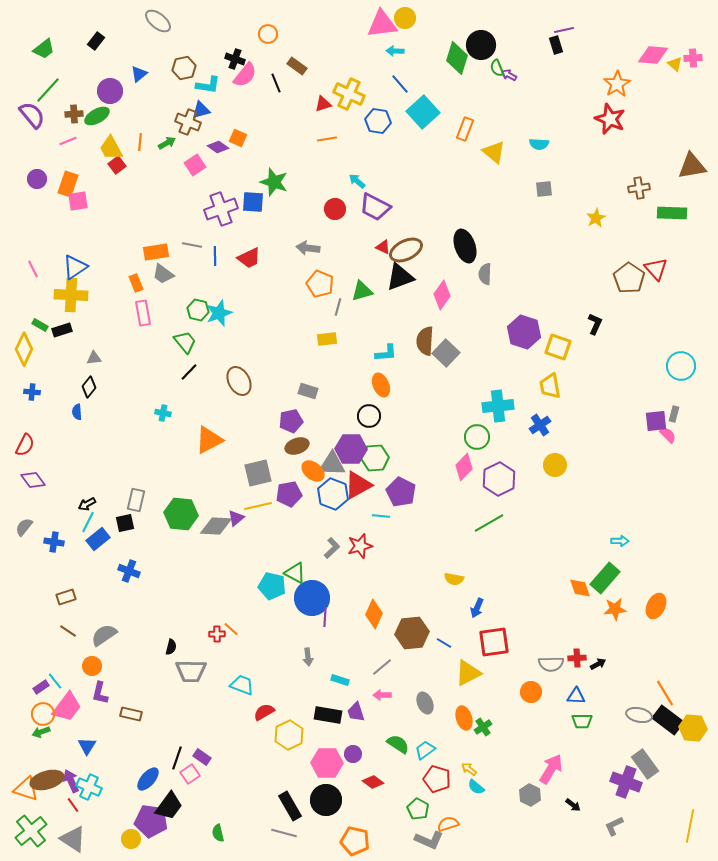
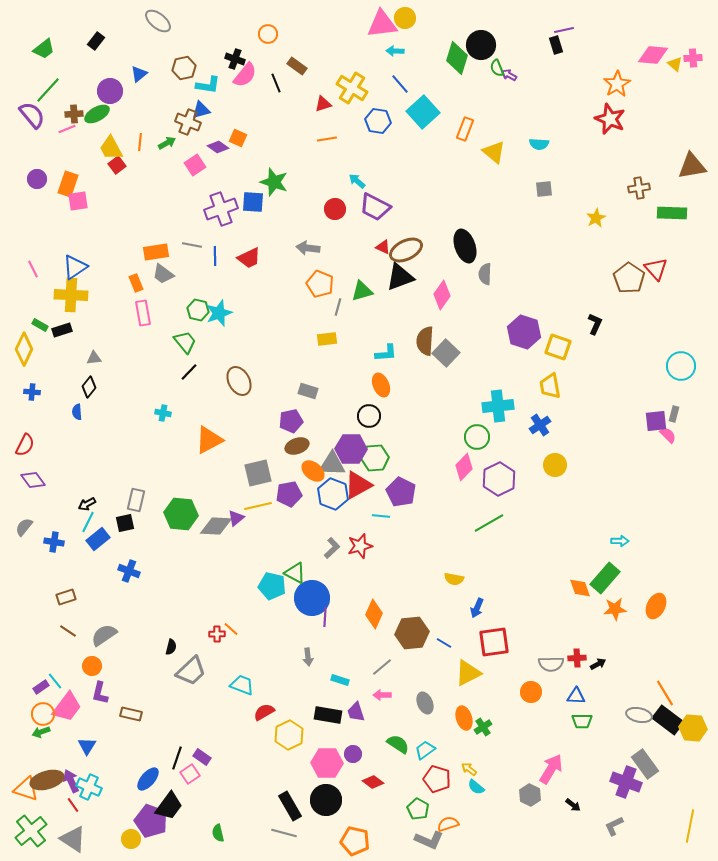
yellow cross at (349, 94): moved 3 px right, 6 px up; rotated 8 degrees clockwise
green ellipse at (97, 116): moved 2 px up
pink line at (68, 141): moved 1 px left, 12 px up
gray trapezoid at (191, 671): rotated 44 degrees counterclockwise
purple pentagon at (151, 821): rotated 12 degrees clockwise
